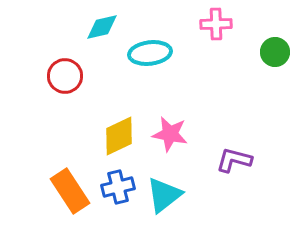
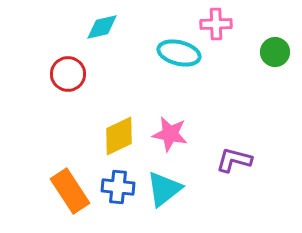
cyan ellipse: moved 29 px right; rotated 21 degrees clockwise
red circle: moved 3 px right, 2 px up
blue cross: rotated 20 degrees clockwise
cyan triangle: moved 6 px up
